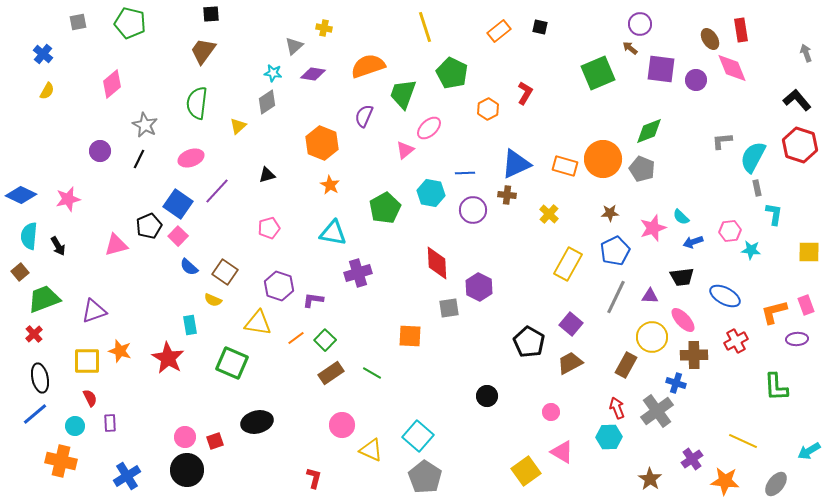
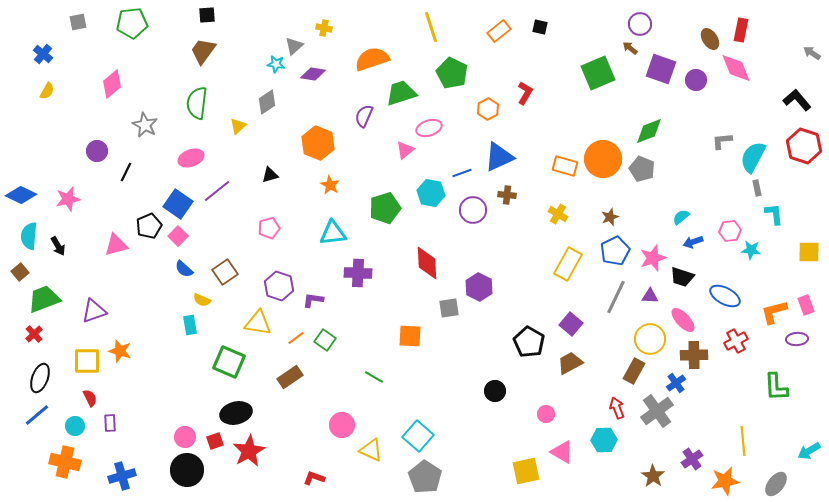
black square at (211, 14): moved 4 px left, 1 px down
green pentagon at (130, 23): moved 2 px right; rotated 20 degrees counterclockwise
yellow line at (425, 27): moved 6 px right
red rectangle at (741, 30): rotated 20 degrees clockwise
gray arrow at (806, 53): moved 6 px right; rotated 36 degrees counterclockwise
orange semicircle at (368, 66): moved 4 px right, 7 px up
pink diamond at (732, 68): moved 4 px right
purple square at (661, 69): rotated 12 degrees clockwise
cyan star at (273, 73): moved 3 px right, 9 px up
green trapezoid at (403, 94): moved 2 px left, 1 px up; rotated 52 degrees clockwise
pink ellipse at (429, 128): rotated 25 degrees clockwise
orange hexagon at (322, 143): moved 4 px left
red hexagon at (800, 145): moved 4 px right, 1 px down
purple circle at (100, 151): moved 3 px left
black line at (139, 159): moved 13 px left, 13 px down
blue triangle at (516, 164): moved 17 px left, 7 px up
blue line at (465, 173): moved 3 px left; rotated 18 degrees counterclockwise
black triangle at (267, 175): moved 3 px right
purple line at (217, 191): rotated 8 degrees clockwise
green pentagon at (385, 208): rotated 12 degrees clockwise
brown star at (610, 213): moved 4 px down; rotated 18 degrees counterclockwise
yellow cross at (549, 214): moved 9 px right; rotated 12 degrees counterclockwise
cyan L-shape at (774, 214): rotated 15 degrees counterclockwise
cyan semicircle at (681, 217): rotated 96 degrees clockwise
pink star at (653, 228): moved 30 px down
cyan triangle at (333, 233): rotated 16 degrees counterclockwise
red diamond at (437, 263): moved 10 px left
blue semicircle at (189, 267): moved 5 px left, 2 px down
brown square at (225, 272): rotated 20 degrees clockwise
purple cross at (358, 273): rotated 20 degrees clockwise
black trapezoid at (682, 277): rotated 25 degrees clockwise
yellow semicircle at (213, 300): moved 11 px left
yellow circle at (652, 337): moved 2 px left, 2 px down
green square at (325, 340): rotated 10 degrees counterclockwise
red star at (168, 358): moved 81 px right, 93 px down; rotated 12 degrees clockwise
green square at (232, 363): moved 3 px left, 1 px up
brown rectangle at (626, 365): moved 8 px right, 6 px down
brown rectangle at (331, 373): moved 41 px left, 4 px down
green line at (372, 373): moved 2 px right, 4 px down
black ellipse at (40, 378): rotated 32 degrees clockwise
blue cross at (676, 383): rotated 36 degrees clockwise
black circle at (487, 396): moved 8 px right, 5 px up
pink circle at (551, 412): moved 5 px left, 2 px down
blue line at (35, 414): moved 2 px right, 1 px down
black ellipse at (257, 422): moved 21 px left, 9 px up
cyan hexagon at (609, 437): moved 5 px left, 3 px down
yellow line at (743, 441): rotated 60 degrees clockwise
orange cross at (61, 461): moved 4 px right, 1 px down
yellow square at (526, 471): rotated 24 degrees clockwise
blue cross at (127, 476): moved 5 px left; rotated 16 degrees clockwise
red L-shape at (314, 478): rotated 85 degrees counterclockwise
brown star at (650, 479): moved 3 px right, 3 px up
orange star at (725, 481): rotated 16 degrees counterclockwise
